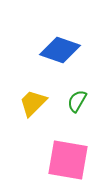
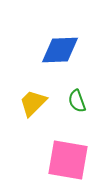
blue diamond: rotated 21 degrees counterclockwise
green semicircle: rotated 50 degrees counterclockwise
